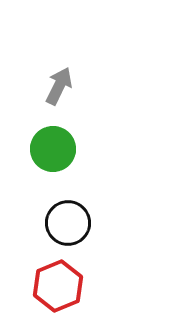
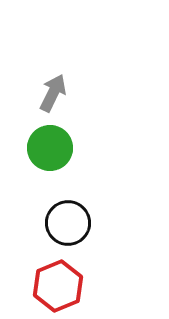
gray arrow: moved 6 px left, 7 px down
green circle: moved 3 px left, 1 px up
